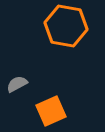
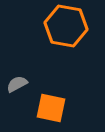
orange square: moved 3 px up; rotated 36 degrees clockwise
